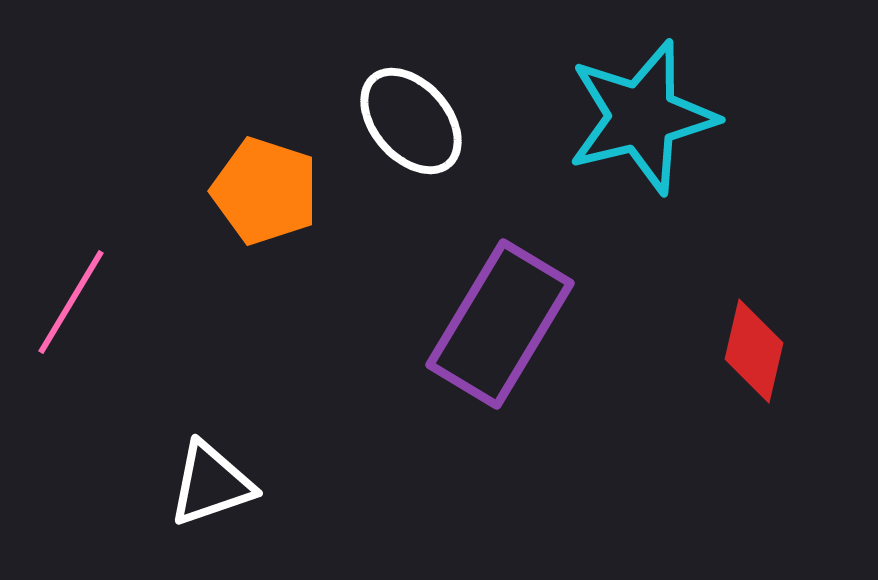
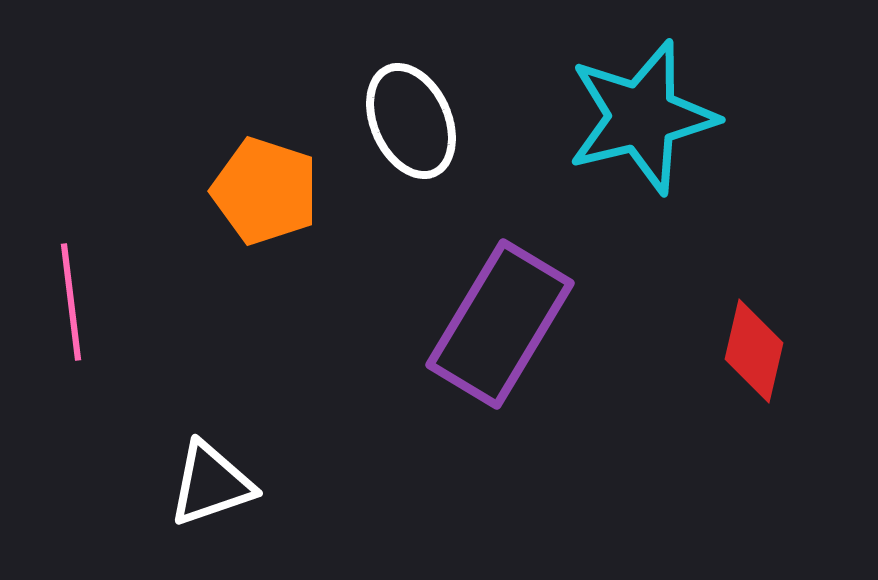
white ellipse: rotated 17 degrees clockwise
pink line: rotated 38 degrees counterclockwise
